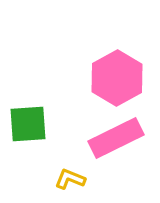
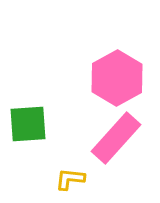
pink rectangle: rotated 22 degrees counterclockwise
yellow L-shape: rotated 16 degrees counterclockwise
